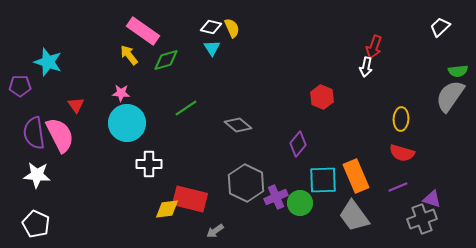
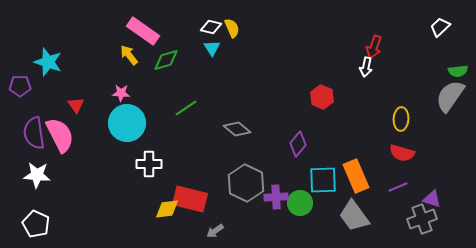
gray diamond: moved 1 px left, 4 px down
purple cross: rotated 20 degrees clockwise
